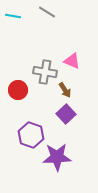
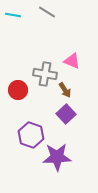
cyan line: moved 1 px up
gray cross: moved 2 px down
